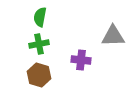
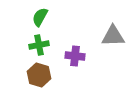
green semicircle: rotated 18 degrees clockwise
green cross: moved 1 px down
purple cross: moved 6 px left, 4 px up
